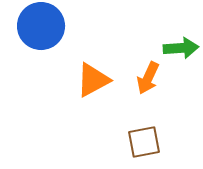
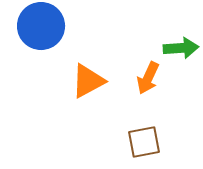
orange triangle: moved 5 px left, 1 px down
